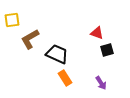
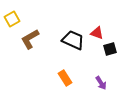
yellow square: moved 1 px up; rotated 21 degrees counterclockwise
black square: moved 3 px right, 1 px up
black trapezoid: moved 16 px right, 14 px up
